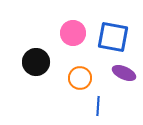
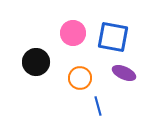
blue line: rotated 18 degrees counterclockwise
